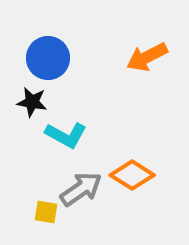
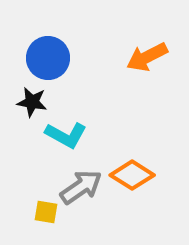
gray arrow: moved 2 px up
